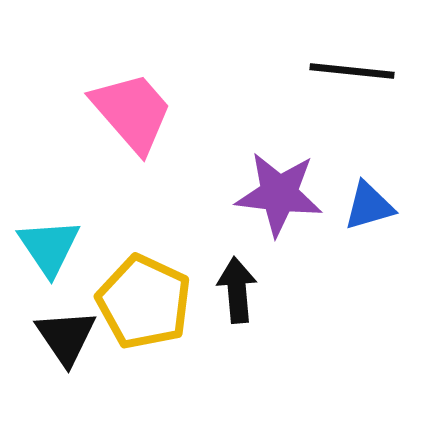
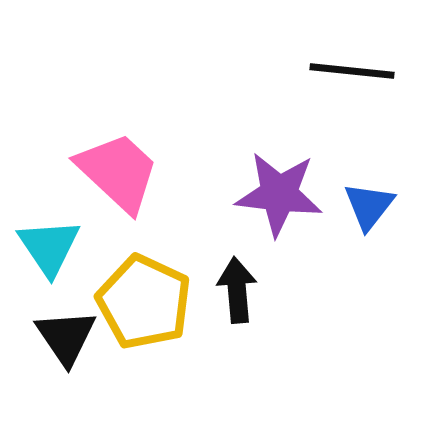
pink trapezoid: moved 14 px left, 60 px down; rotated 6 degrees counterclockwise
blue triangle: rotated 36 degrees counterclockwise
